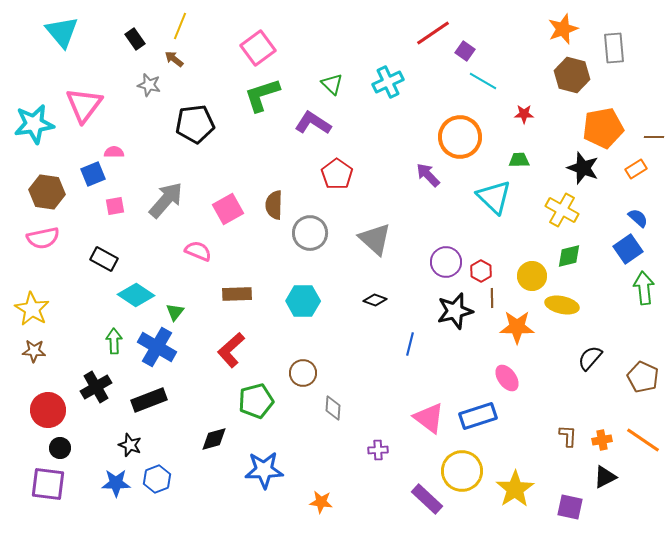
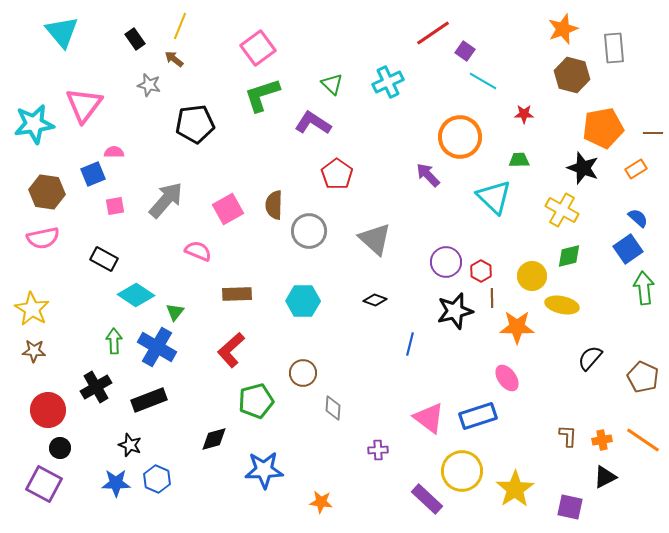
brown line at (654, 137): moved 1 px left, 4 px up
gray circle at (310, 233): moved 1 px left, 2 px up
blue hexagon at (157, 479): rotated 16 degrees counterclockwise
purple square at (48, 484): moved 4 px left; rotated 21 degrees clockwise
